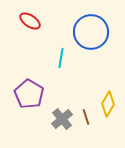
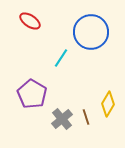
cyan line: rotated 24 degrees clockwise
purple pentagon: moved 3 px right
